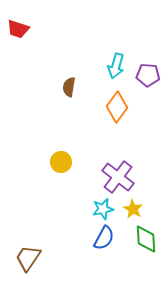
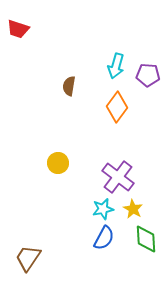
brown semicircle: moved 1 px up
yellow circle: moved 3 px left, 1 px down
